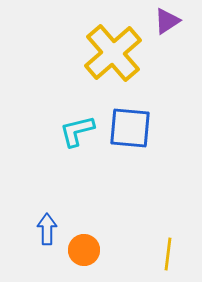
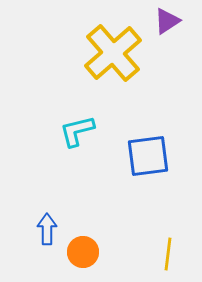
blue square: moved 18 px right, 28 px down; rotated 12 degrees counterclockwise
orange circle: moved 1 px left, 2 px down
